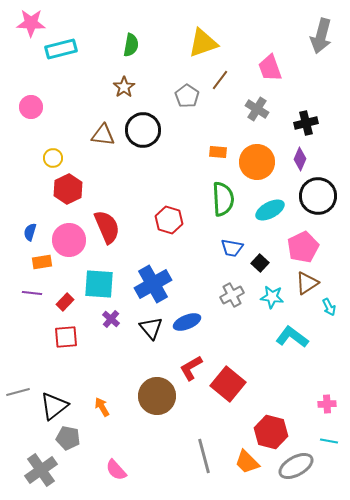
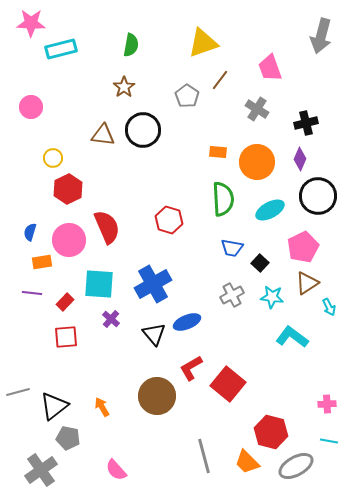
black triangle at (151, 328): moved 3 px right, 6 px down
